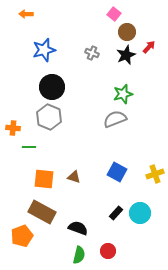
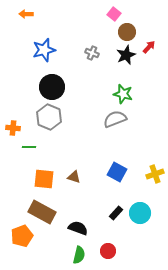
green star: rotated 30 degrees clockwise
